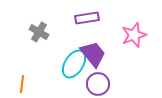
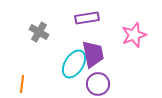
purple trapezoid: rotated 28 degrees clockwise
